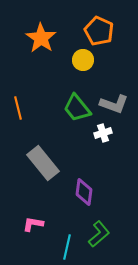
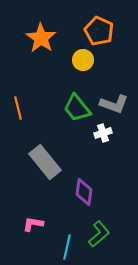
gray rectangle: moved 2 px right, 1 px up
